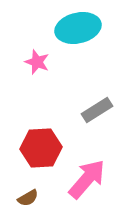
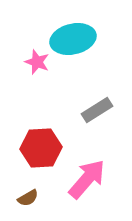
cyan ellipse: moved 5 px left, 11 px down
